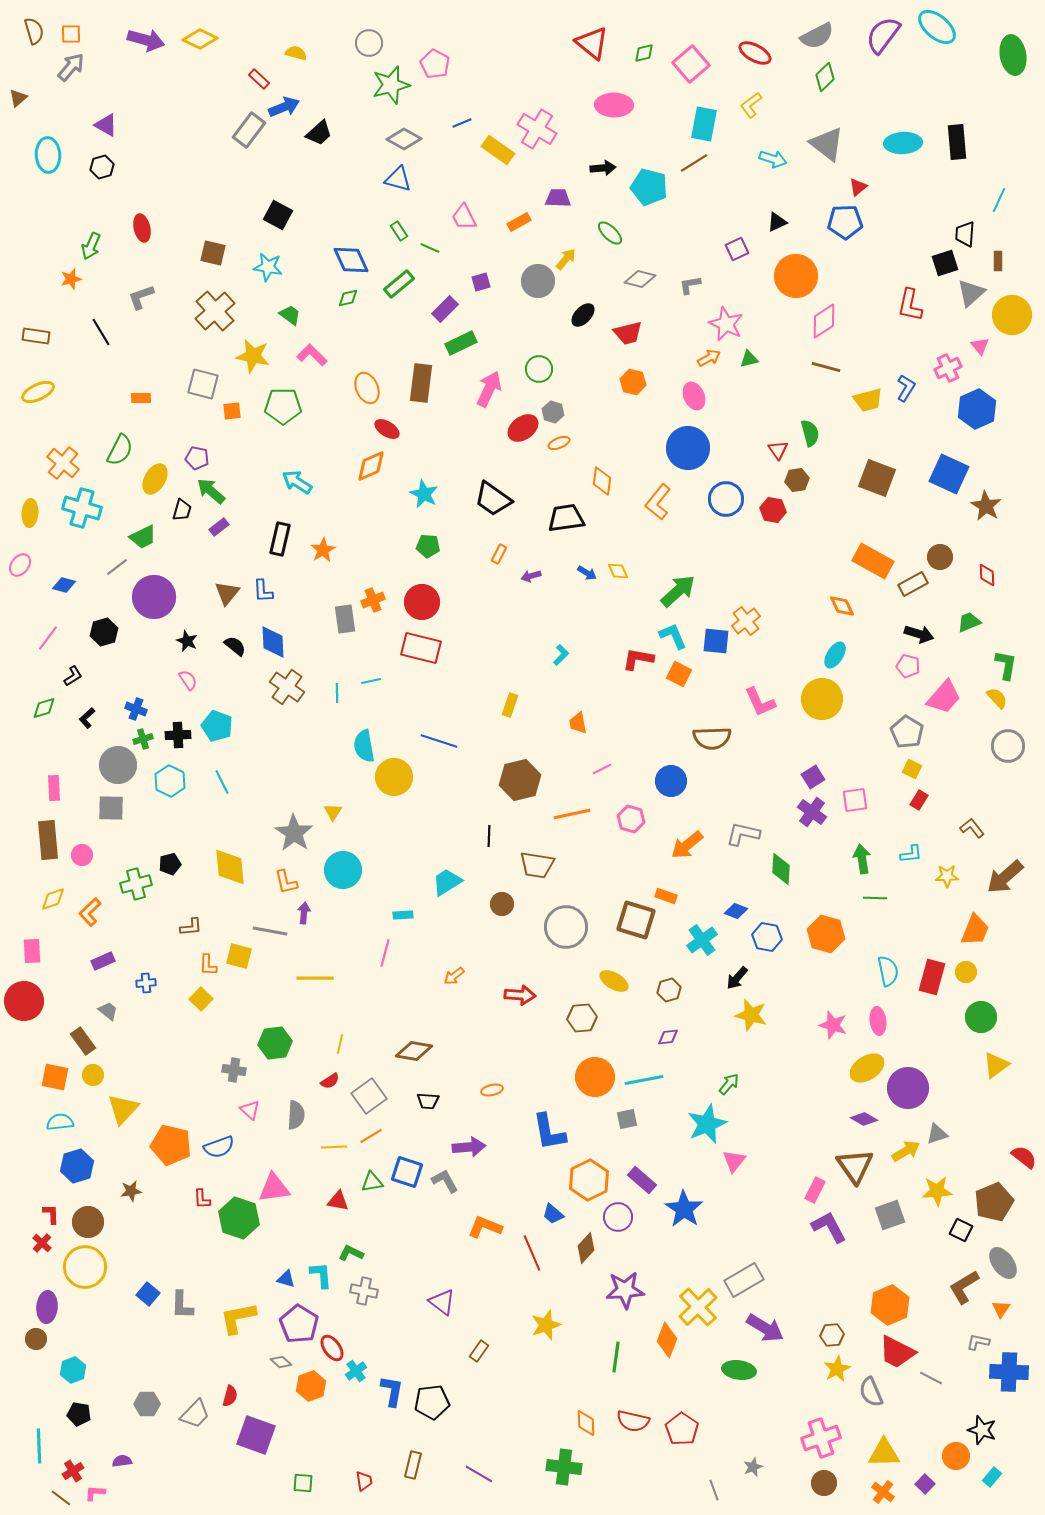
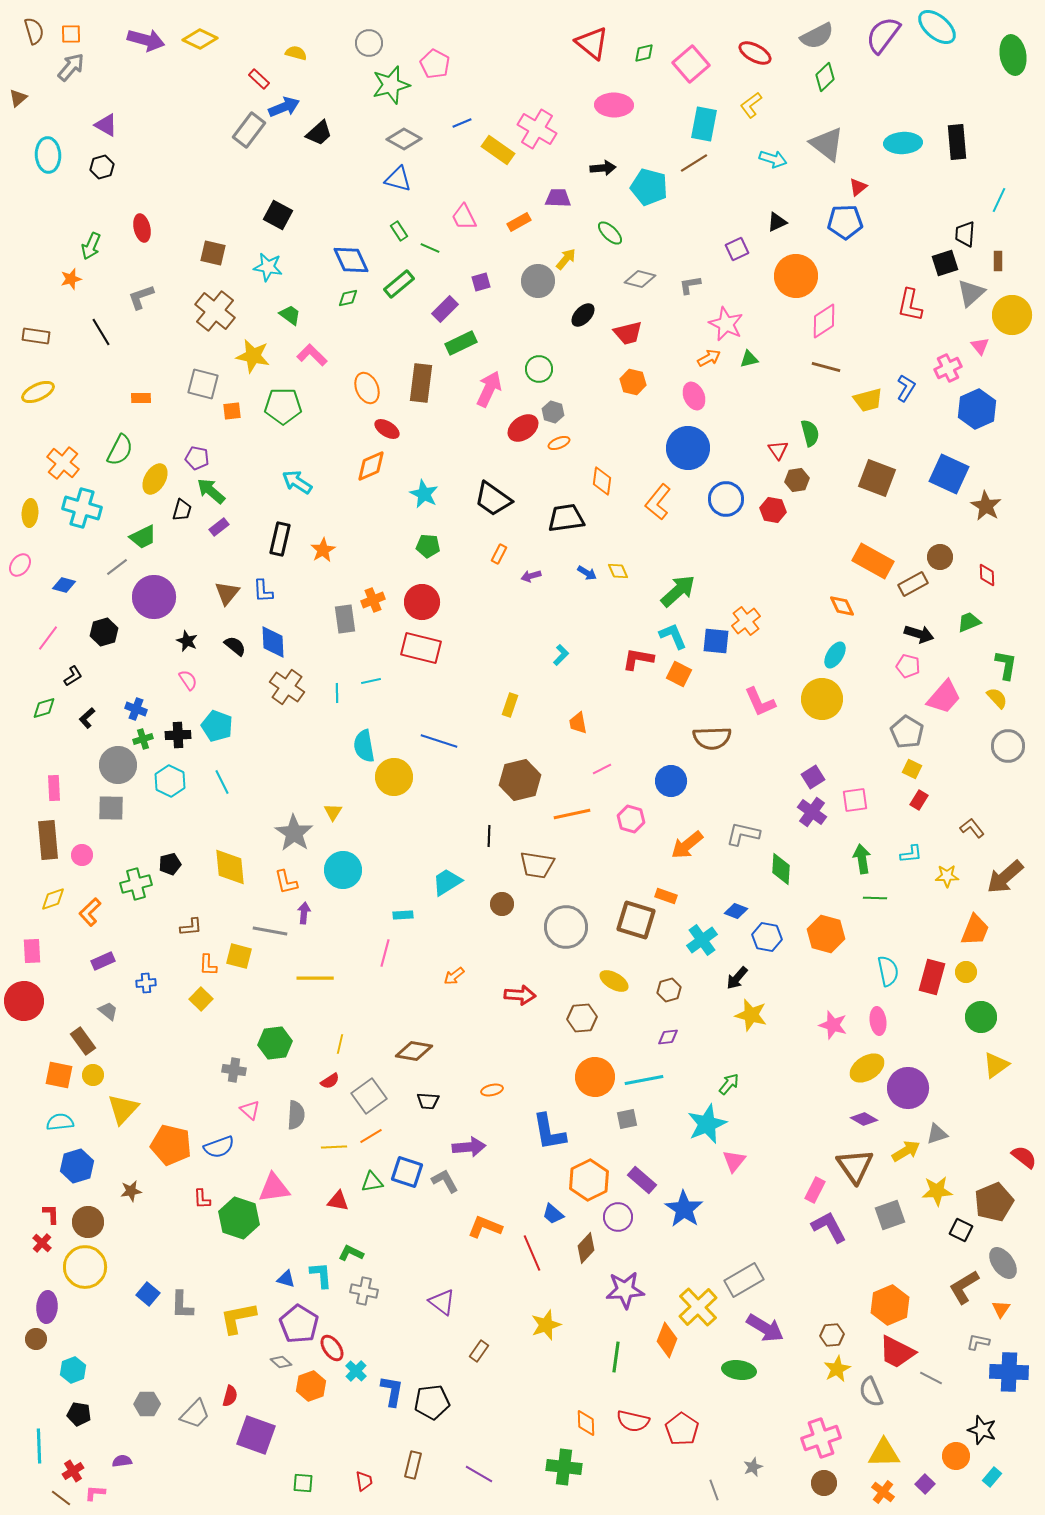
brown cross at (215, 311): rotated 9 degrees counterclockwise
orange square at (55, 1077): moved 4 px right, 2 px up
cyan cross at (356, 1371): rotated 10 degrees counterclockwise
